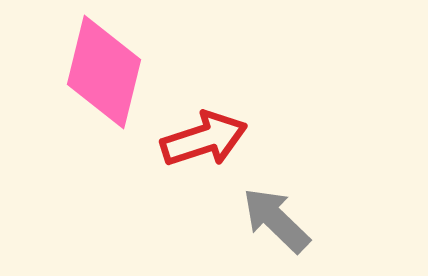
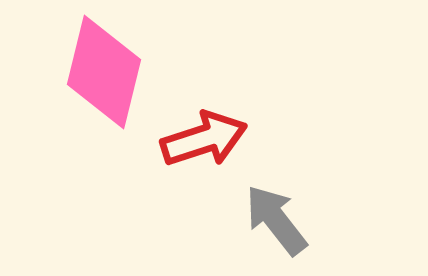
gray arrow: rotated 8 degrees clockwise
